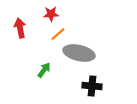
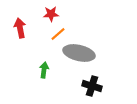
green arrow: rotated 28 degrees counterclockwise
black cross: rotated 12 degrees clockwise
